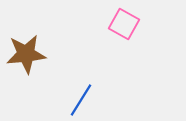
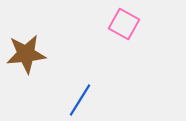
blue line: moved 1 px left
